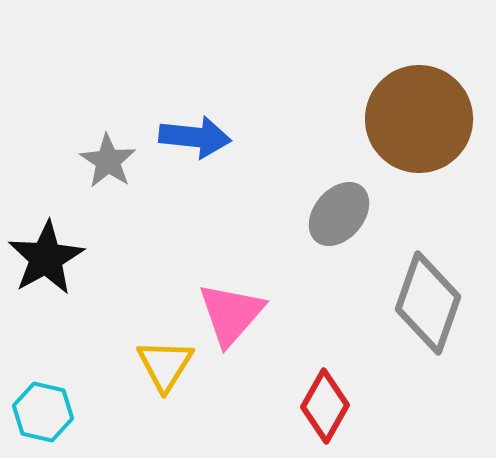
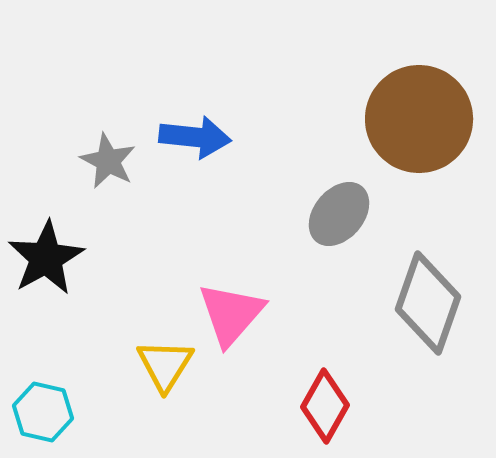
gray star: rotated 6 degrees counterclockwise
